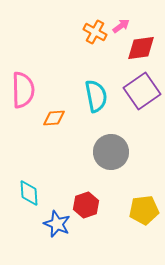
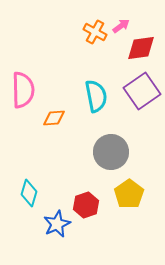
cyan diamond: rotated 20 degrees clockwise
yellow pentagon: moved 15 px left, 16 px up; rotated 28 degrees counterclockwise
blue star: rotated 24 degrees clockwise
